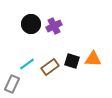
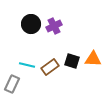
cyan line: moved 1 px down; rotated 49 degrees clockwise
